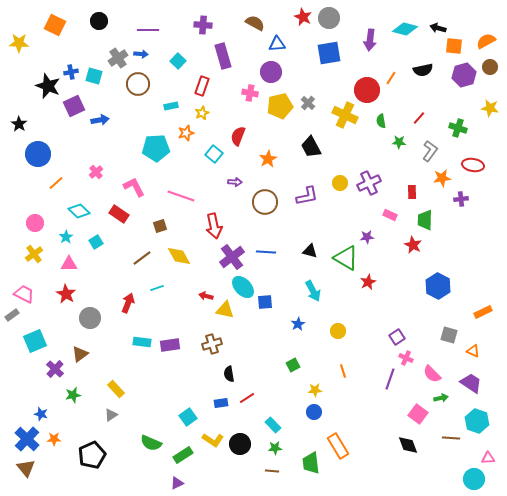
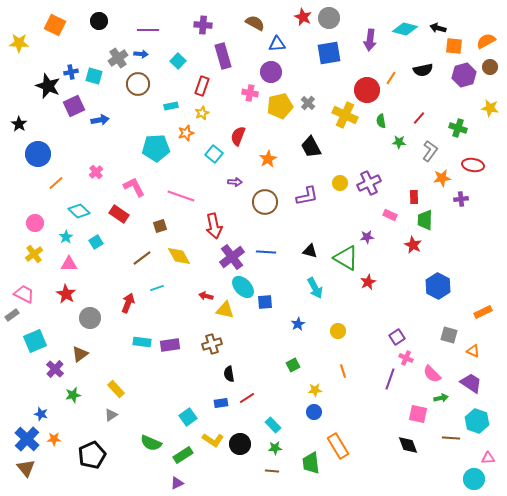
red rectangle at (412, 192): moved 2 px right, 5 px down
cyan arrow at (313, 291): moved 2 px right, 3 px up
pink square at (418, 414): rotated 24 degrees counterclockwise
